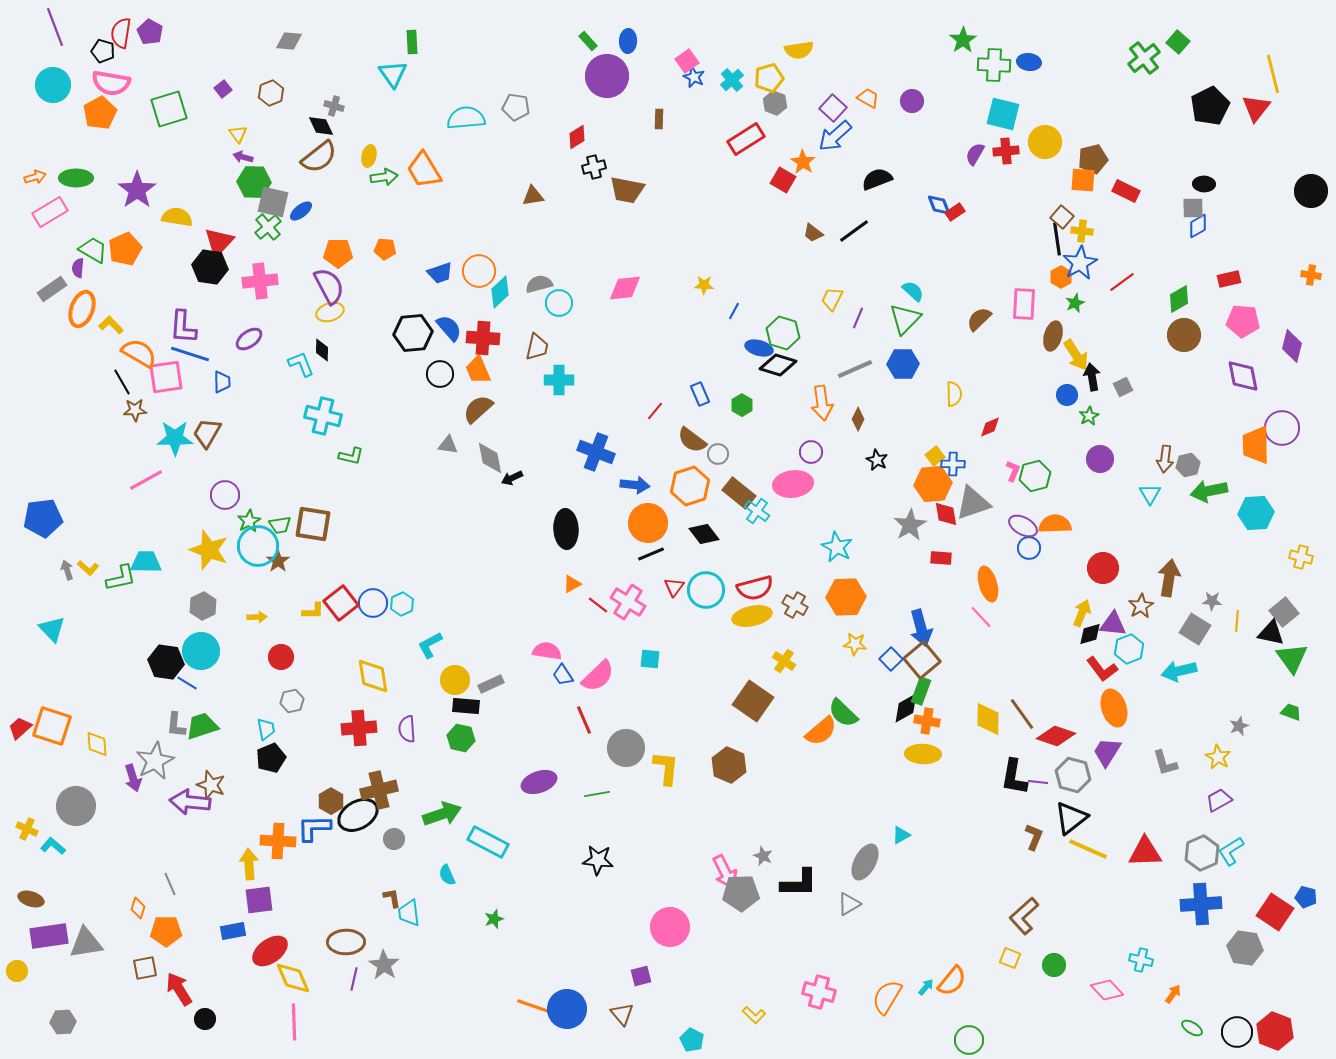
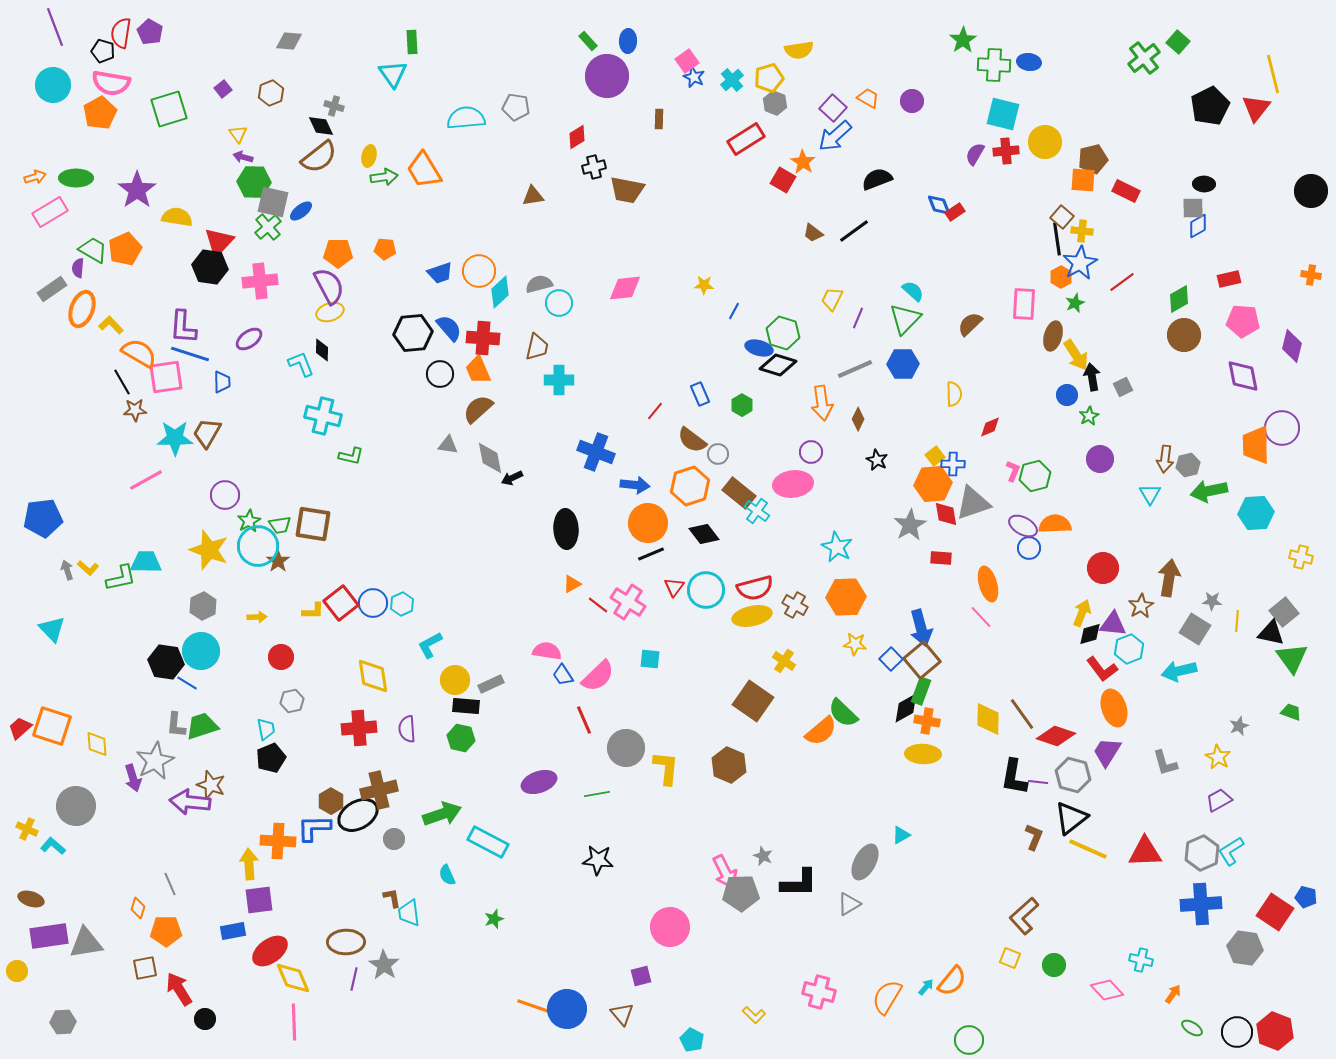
brown semicircle at (979, 319): moved 9 px left, 5 px down
